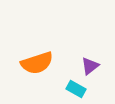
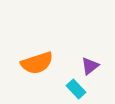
cyan rectangle: rotated 18 degrees clockwise
